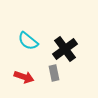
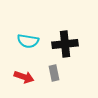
cyan semicircle: rotated 30 degrees counterclockwise
black cross: moved 5 px up; rotated 30 degrees clockwise
